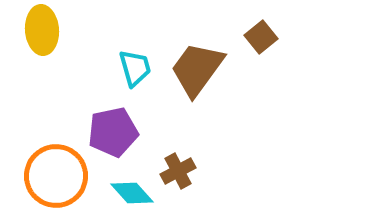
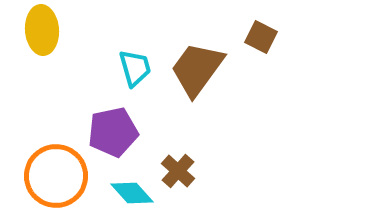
brown square: rotated 24 degrees counterclockwise
brown cross: rotated 20 degrees counterclockwise
